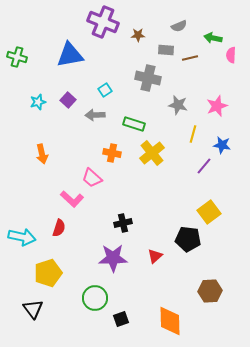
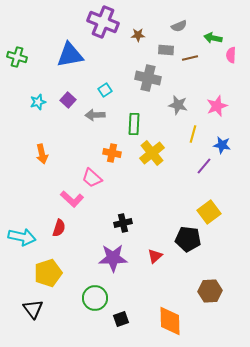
green rectangle: rotated 75 degrees clockwise
